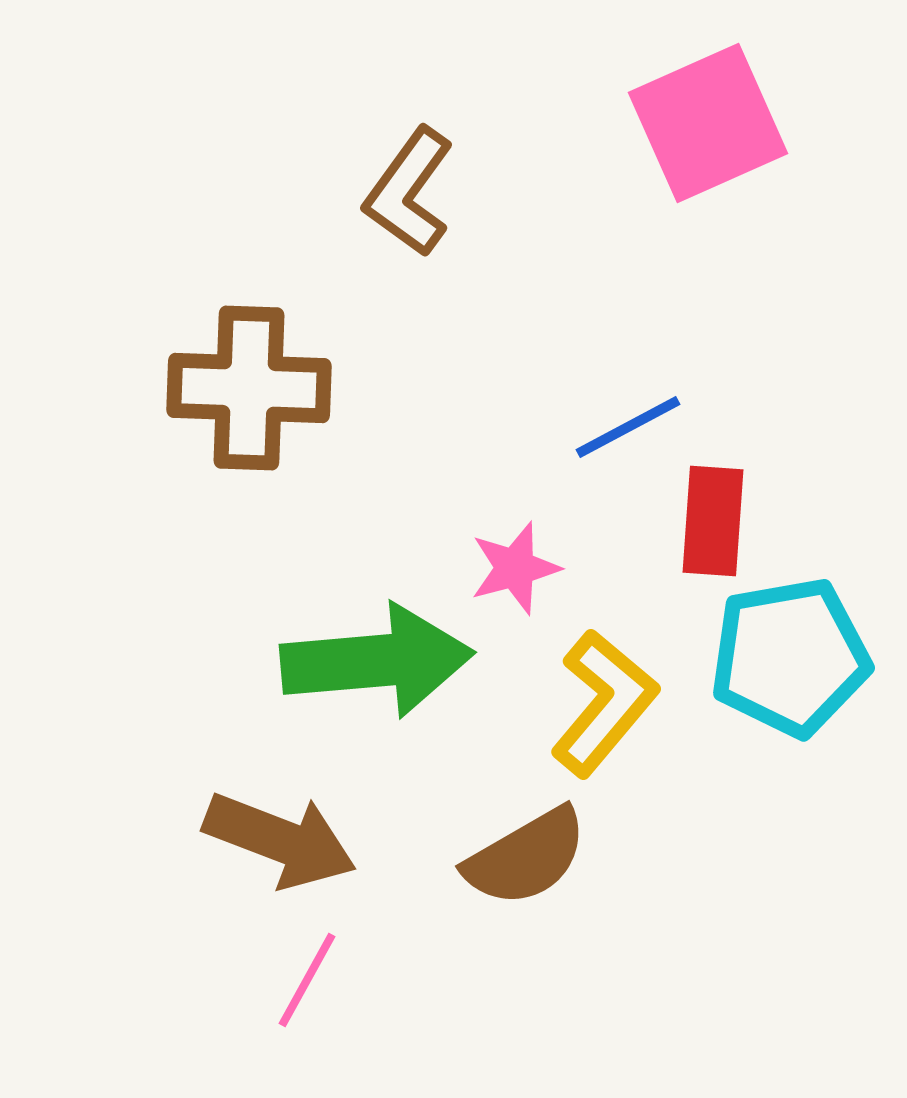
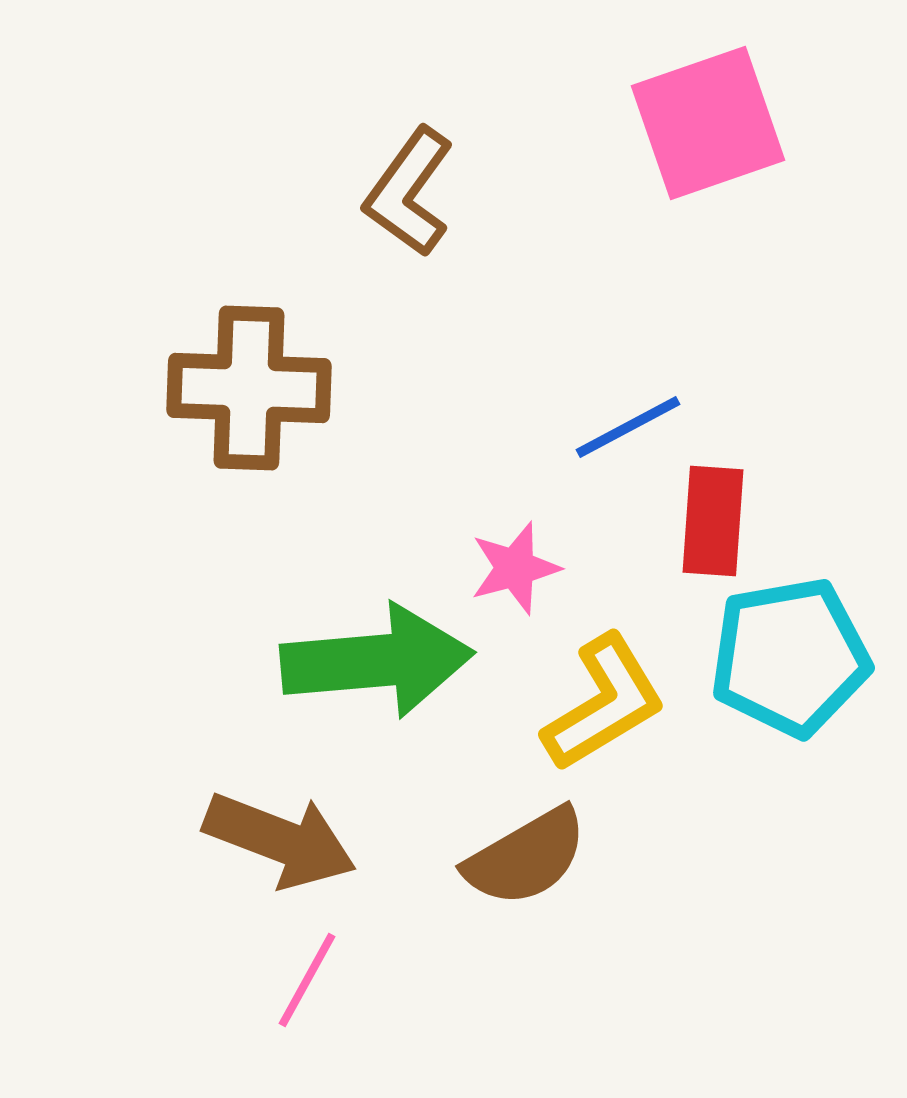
pink square: rotated 5 degrees clockwise
yellow L-shape: rotated 19 degrees clockwise
